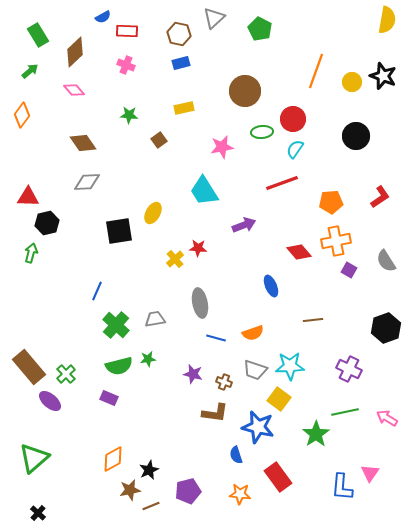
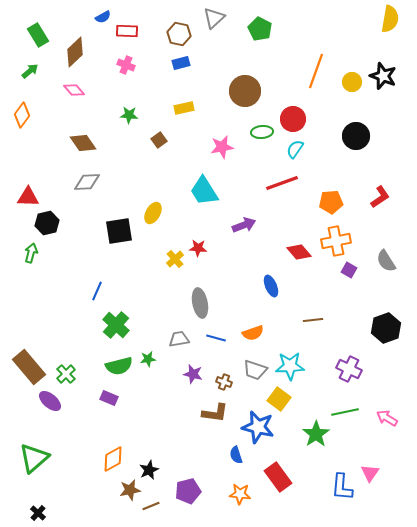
yellow semicircle at (387, 20): moved 3 px right, 1 px up
gray trapezoid at (155, 319): moved 24 px right, 20 px down
